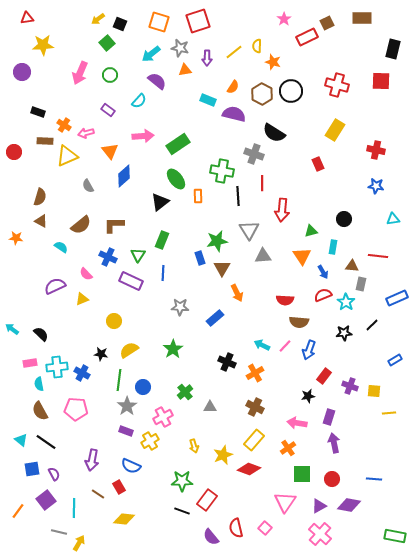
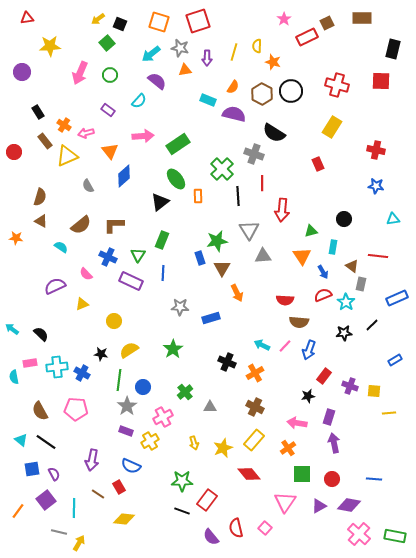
yellow star at (43, 45): moved 7 px right, 1 px down
yellow line at (234, 52): rotated 36 degrees counterclockwise
black rectangle at (38, 112): rotated 40 degrees clockwise
yellow rectangle at (335, 130): moved 3 px left, 3 px up
brown rectangle at (45, 141): rotated 49 degrees clockwise
green cross at (222, 171): moved 2 px up; rotated 35 degrees clockwise
brown triangle at (352, 266): rotated 32 degrees clockwise
yellow triangle at (82, 299): moved 5 px down
blue rectangle at (215, 318): moved 4 px left; rotated 24 degrees clockwise
cyan semicircle at (39, 384): moved 25 px left, 7 px up
yellow arrow at (194, 446): moved 3 px up
yellow star at (223, 455): moved 7 px up
red diamond at (249, 469): moved 5 px down; rotated 30 degrees clockwise
pink cross at (320, 534): moved 39 px right
